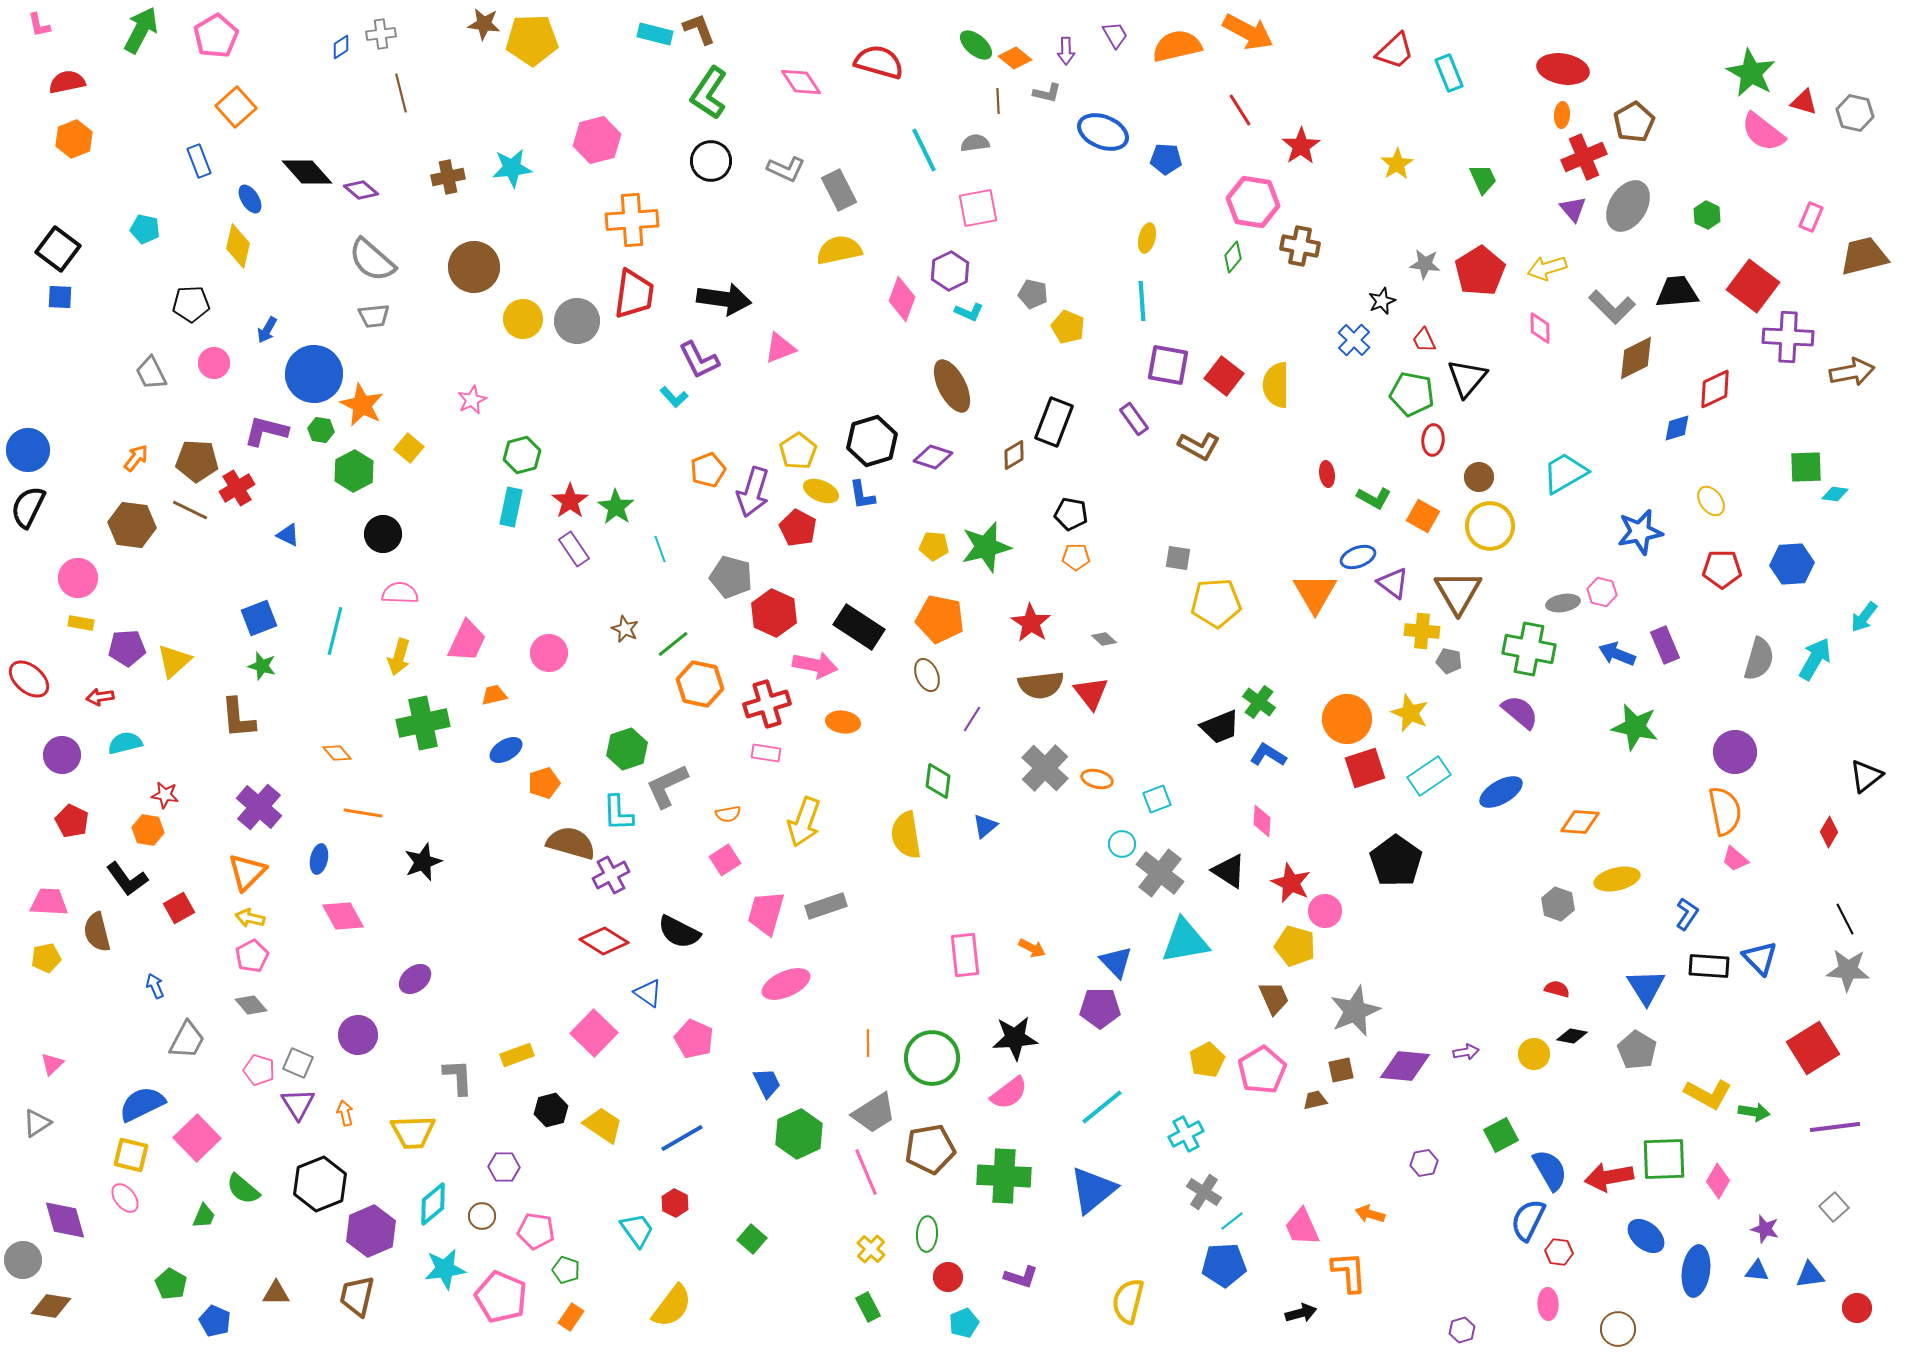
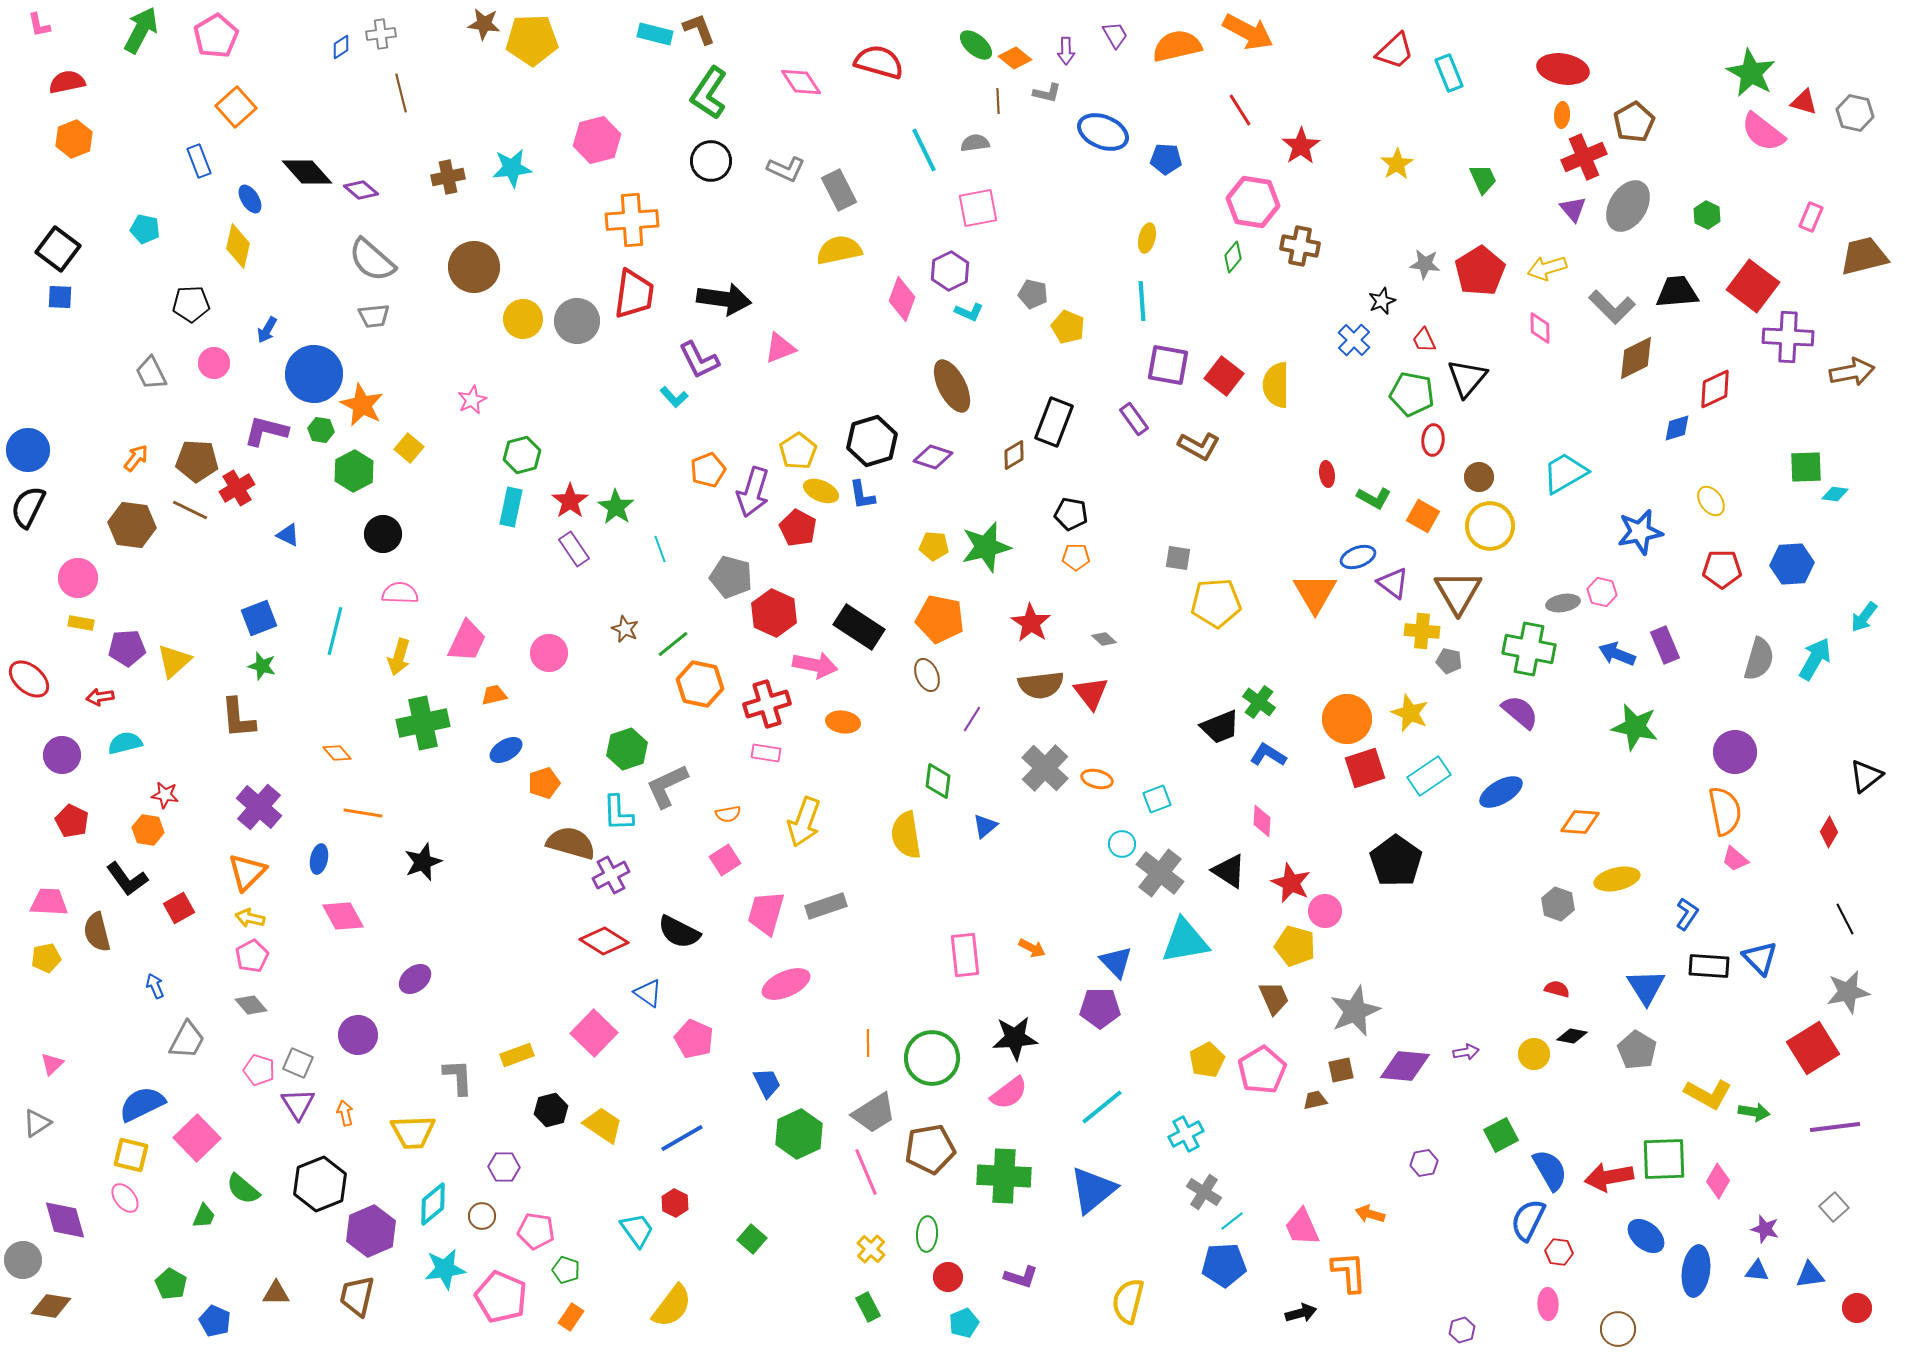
gray star at (1848, 970): moved 22 px down; rotated 15 degrees counterclockwise
